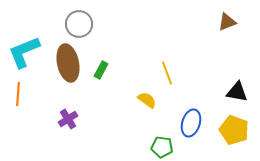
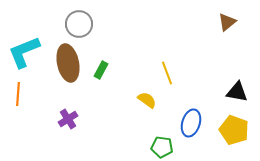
brown triangle: rotated 18 degrees counterclockwise
